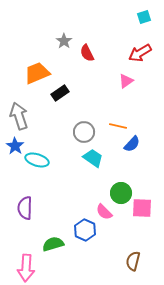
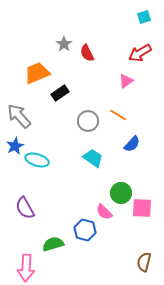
gray star: moved 3 px down
gray arrow: rotated 24 degrees counterclockwise
orange line: moved 11 px up; rotated 18 degrees clockwise
gray circle: moved 4 px right, 11 px up
blue star: rotated 12 degrees clockwise
purple semicircle: rotated 30 degrees counterclockwise
blue hexagon: rotated 10 degrees counterclockwise
brown semicircle: moved 11 px right, 1 px down
